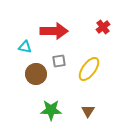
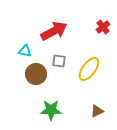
red arrow: rotated 28 degrees counterclockwise
cyan triangle: moved 4 px down
gray square: rotated 16 degrees clockwise
brown triangle: moved 9 px right; rotated 32 degrees clockwise
